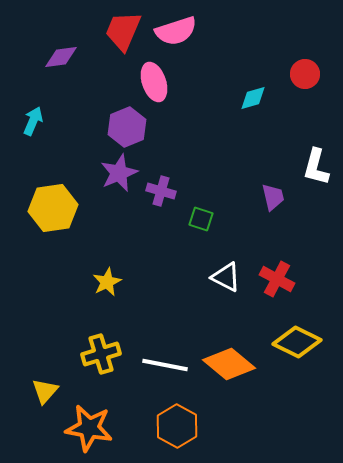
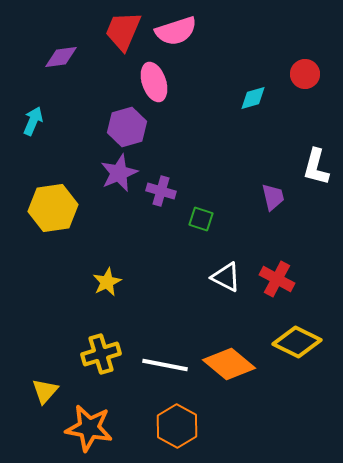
purple hexagon: rotated 6 degrees clockwise
